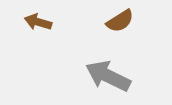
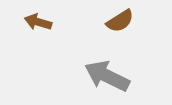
gray arrow: moved 1 px left
